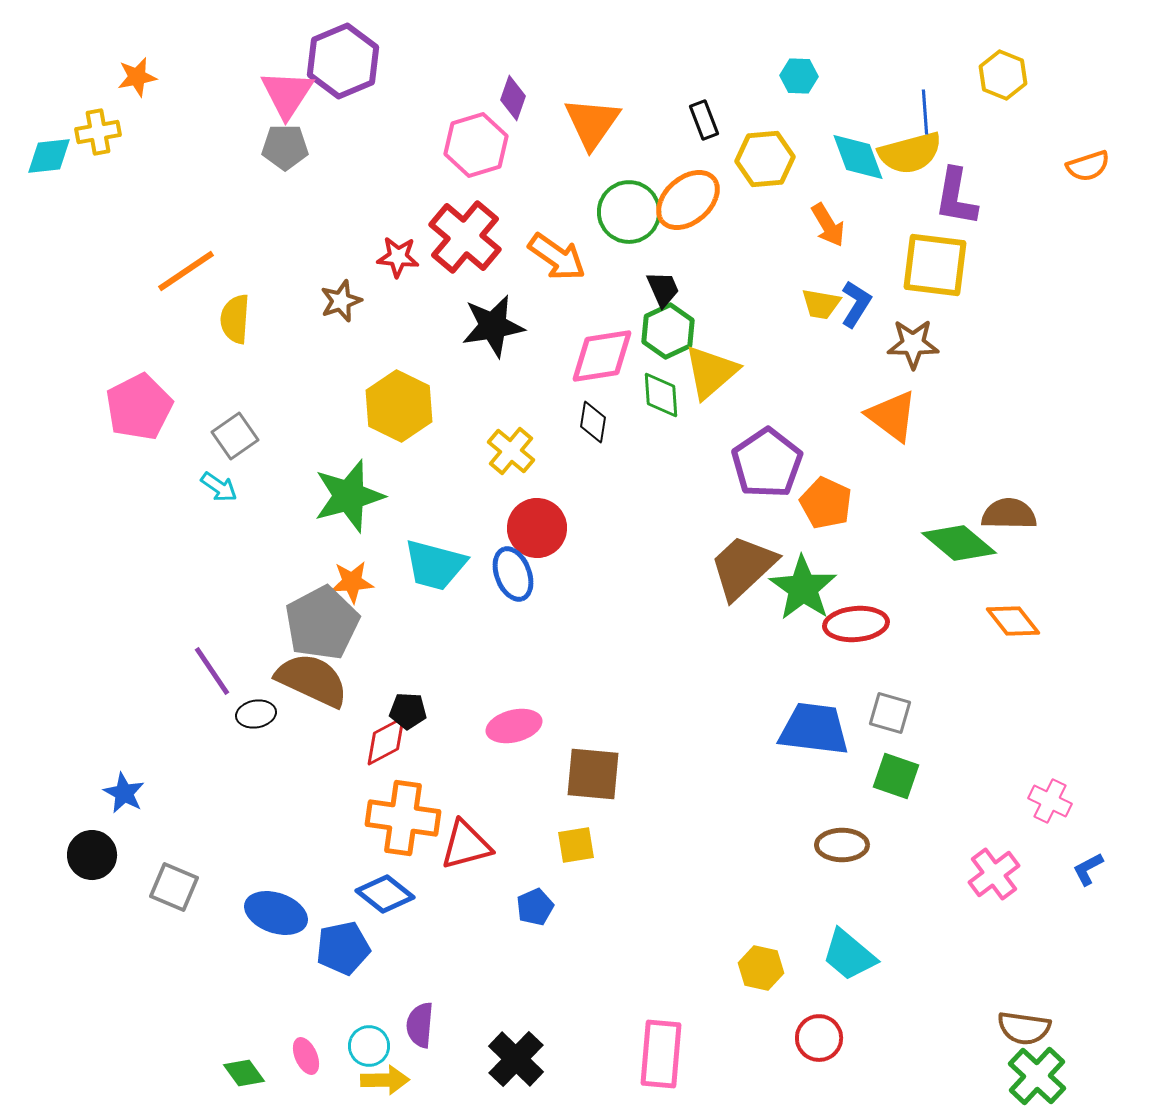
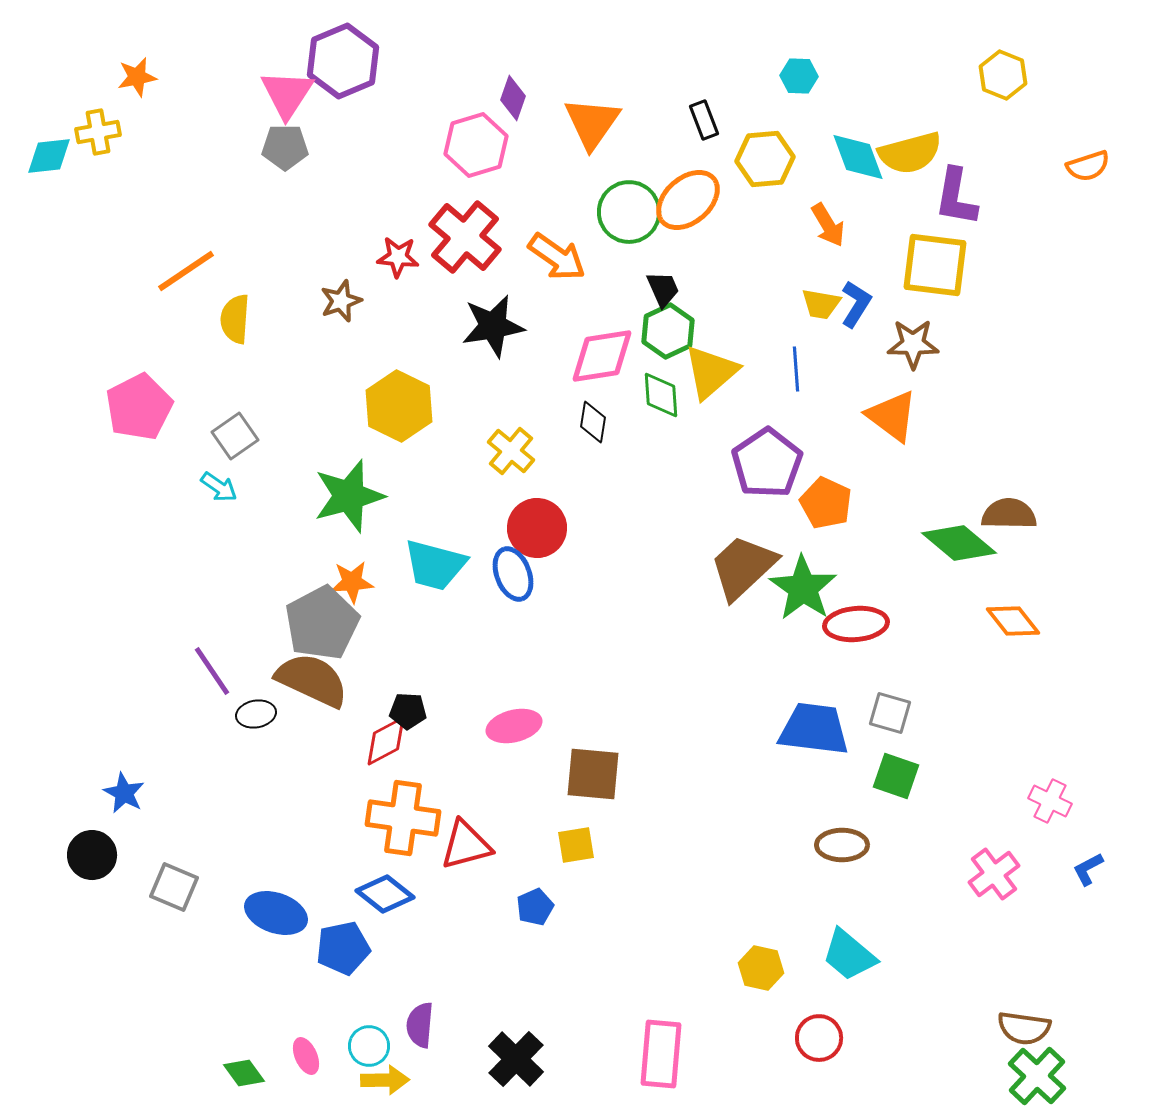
blue line at (925, 112): moved 129 px left, 257 px down
